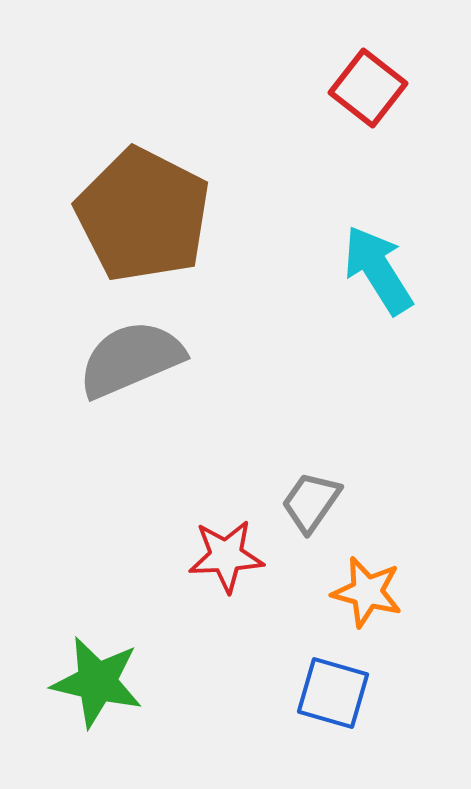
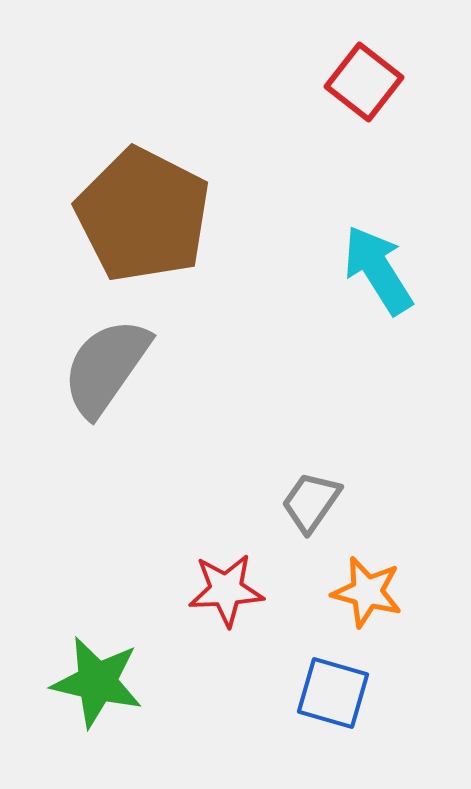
red square: moved 4 px left, 6 px up
gray semicircle: moved 25 px left, 8 px down; rotated 32 degrees counterclockwise
red star: moved 34 px down
